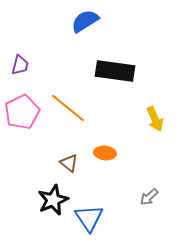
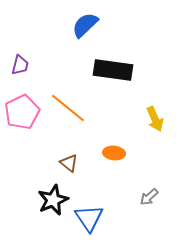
blue semicircle: moved 4 px down; rotated 12 degrees counterclockwise
black rectangle: moved 2 px left, 1 px up
orange ellipse: moved 9 px right
